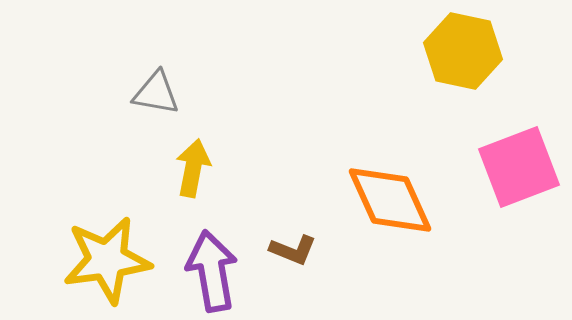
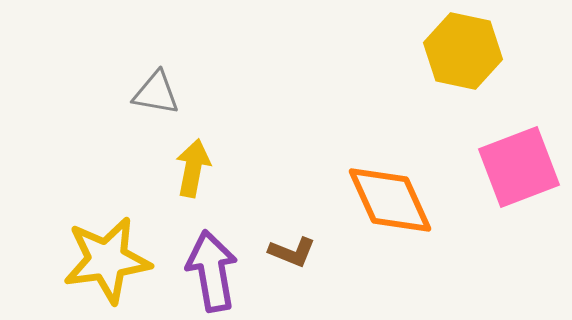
brown L-shape: moved 1 px left, 2 px down
